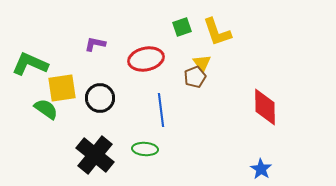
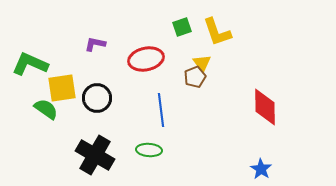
black circle: moved 3 px left
green ellipse: moved 4 px right, 1 px down
black cross: rotated 9 degrees counterclockwise
